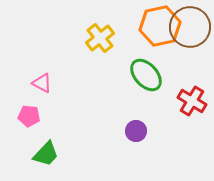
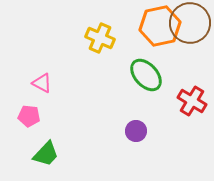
brown circle: moved 4 px up
yellow cross: rotated 28 degrees counterclockwise
